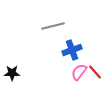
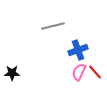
blue cross: moved 6 px right
pink semicircle: rotated 12 degrees counterclockwise
